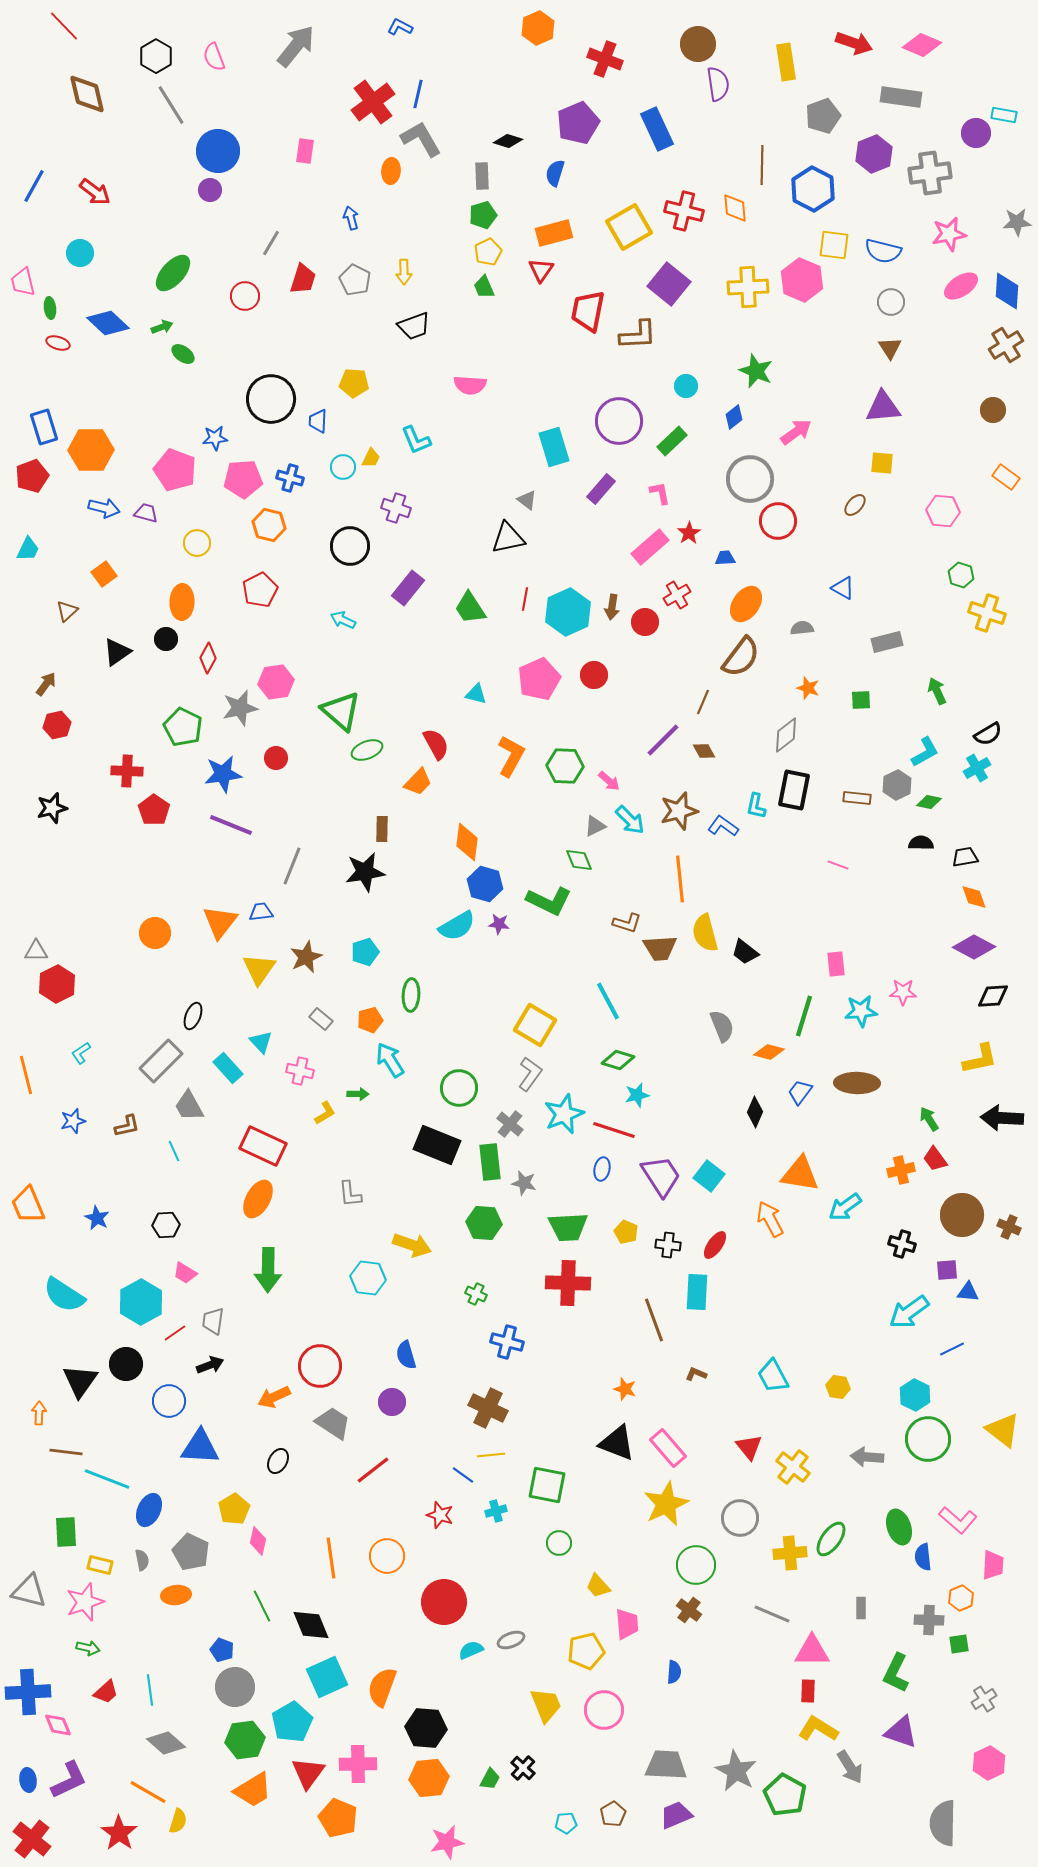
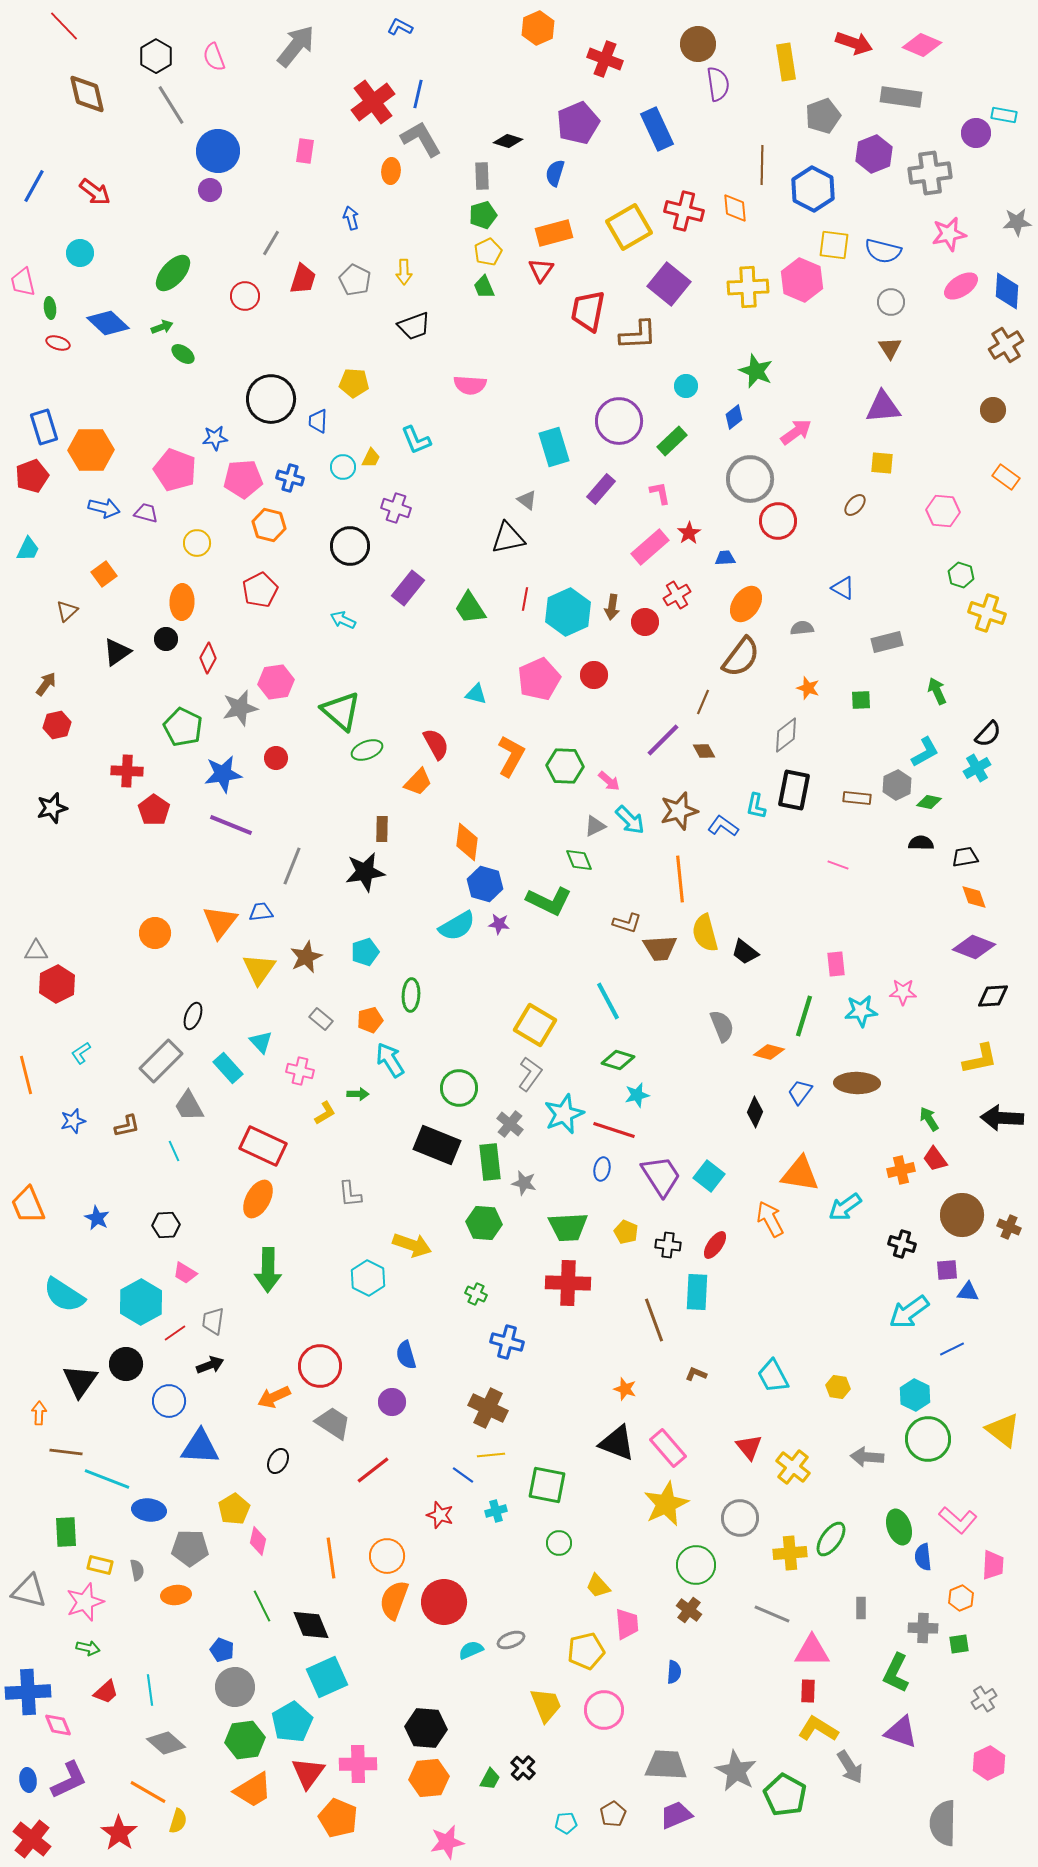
black semicircle at (988, 734): rotated 16 degrees counterclockwise
purple diamond at (974, 947): rotated 6 degrees counterclockwise
cyan hexagon at (368, 1278): rotated 20 degrees clockwise
blue ellipse at (149, 1510): rotated 72 degrees clockwise
gray pentagon at (191, 1552): moved 1 px left, 4 px up; rotated 24 degrees counterclockwise
gray semicircle at (142, 1560): moved 5 px left, 10 px down
gray cross at (929, 1620): moved 6 px left, 8 px down
orange semicircle at (382, 1687): moved 12 px right, 87 px up
